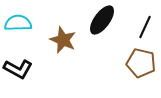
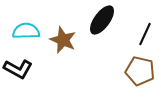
cyan semicircle: moved 8 px right, 8 px down
black line: moved 7 px down
brown pentagon: moved 1 px left, 8 px down
